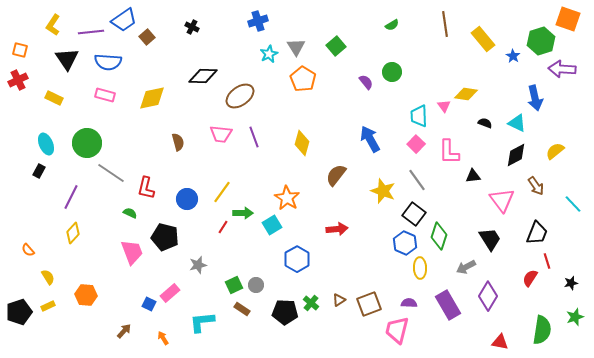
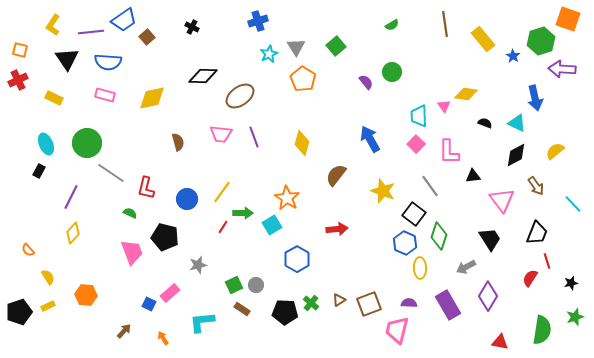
gray line at (417, 180): moved 13 px right, 6 px down
